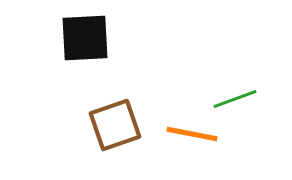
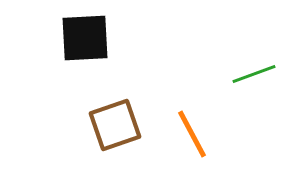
green line: moved 19 px right, 25 px up
orange line: rotated 51 degrees clockwise
